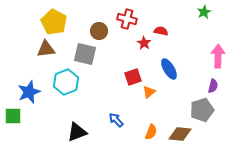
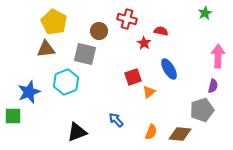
green star: moved 1 px right, 1 px down
